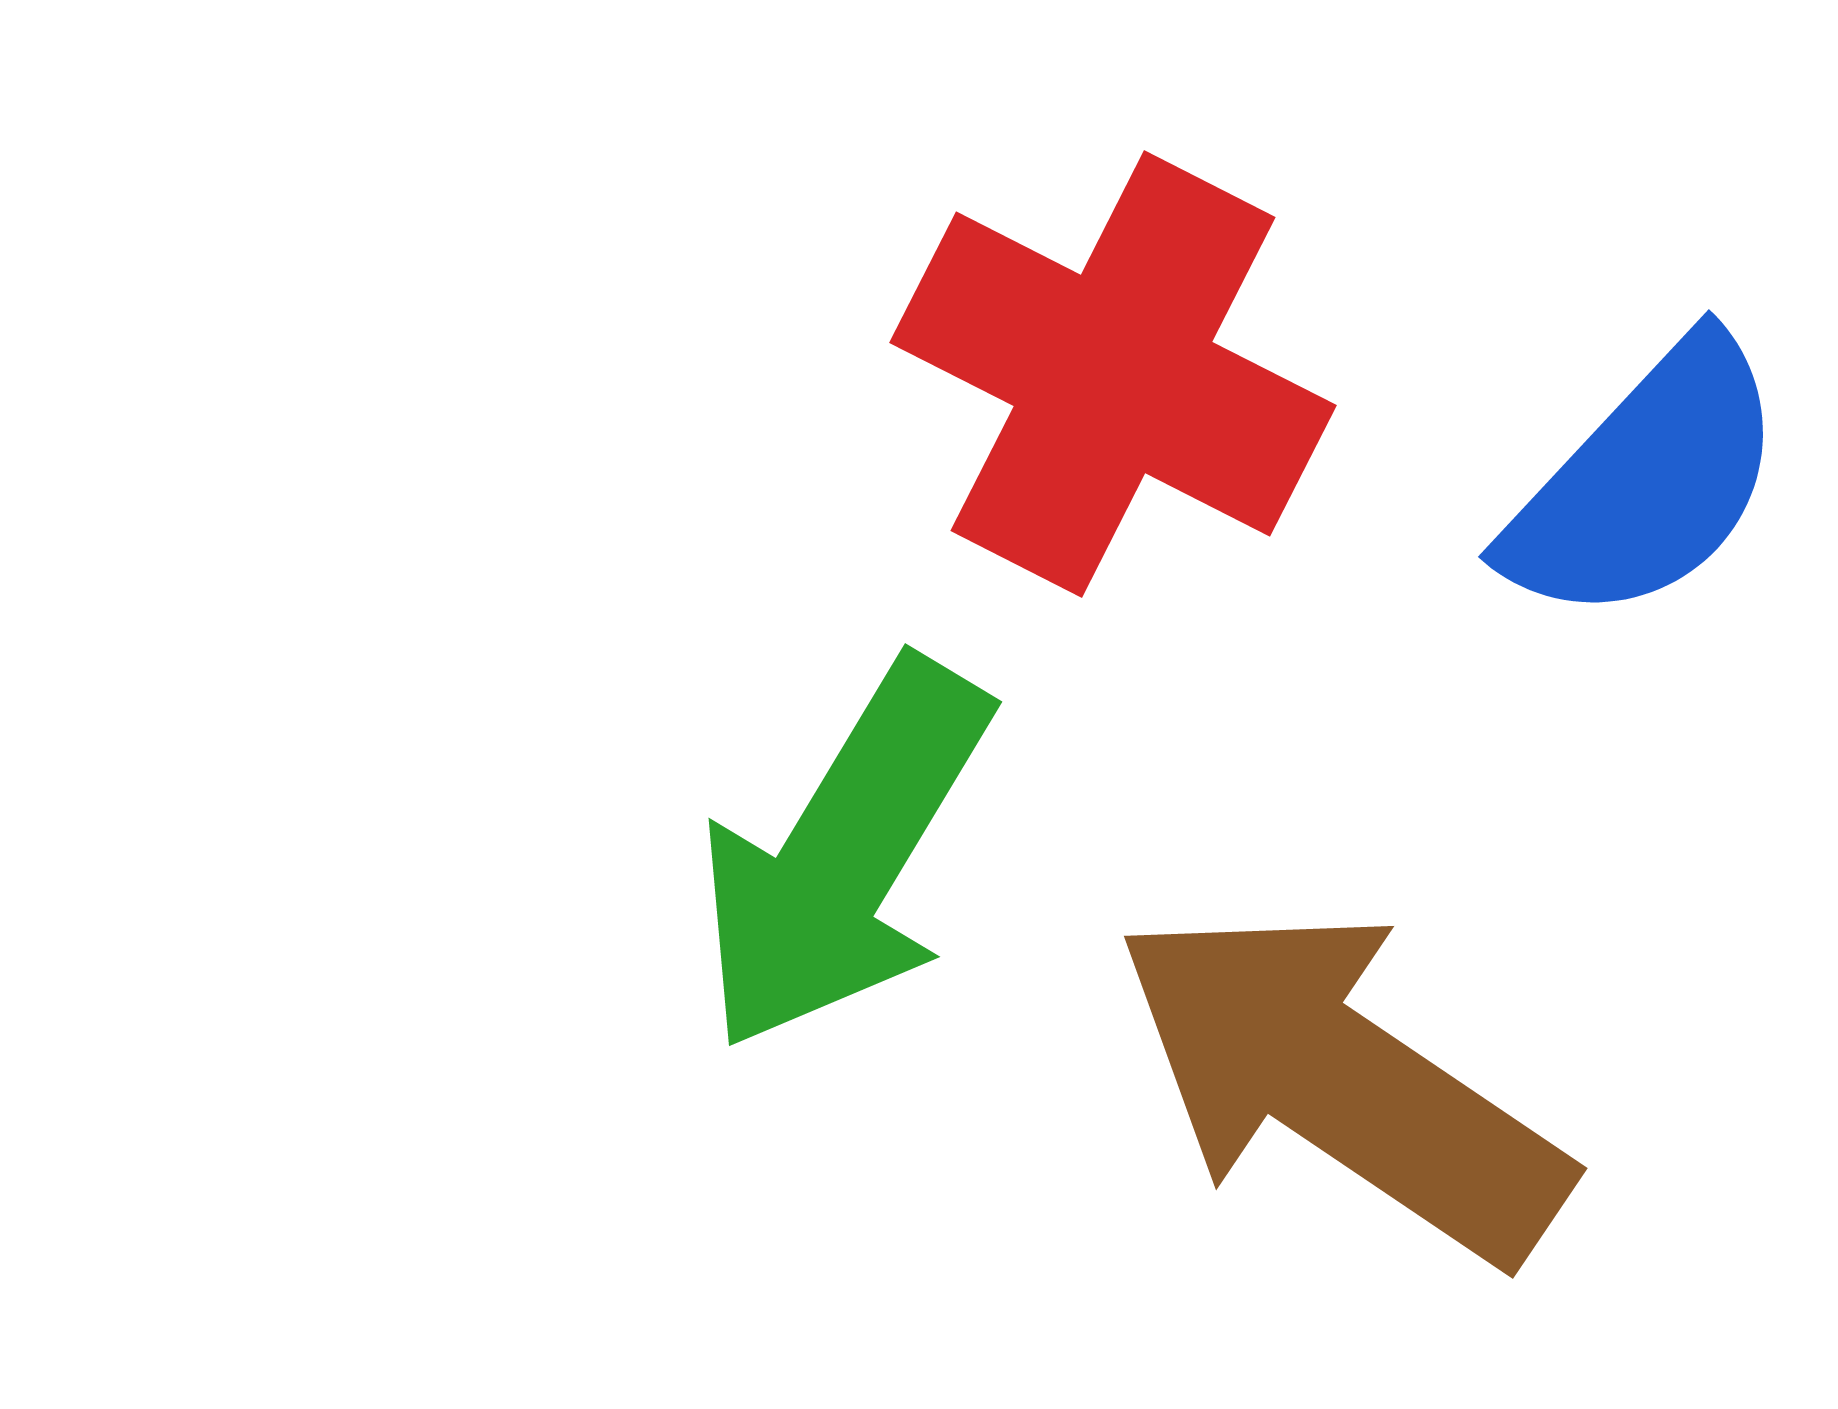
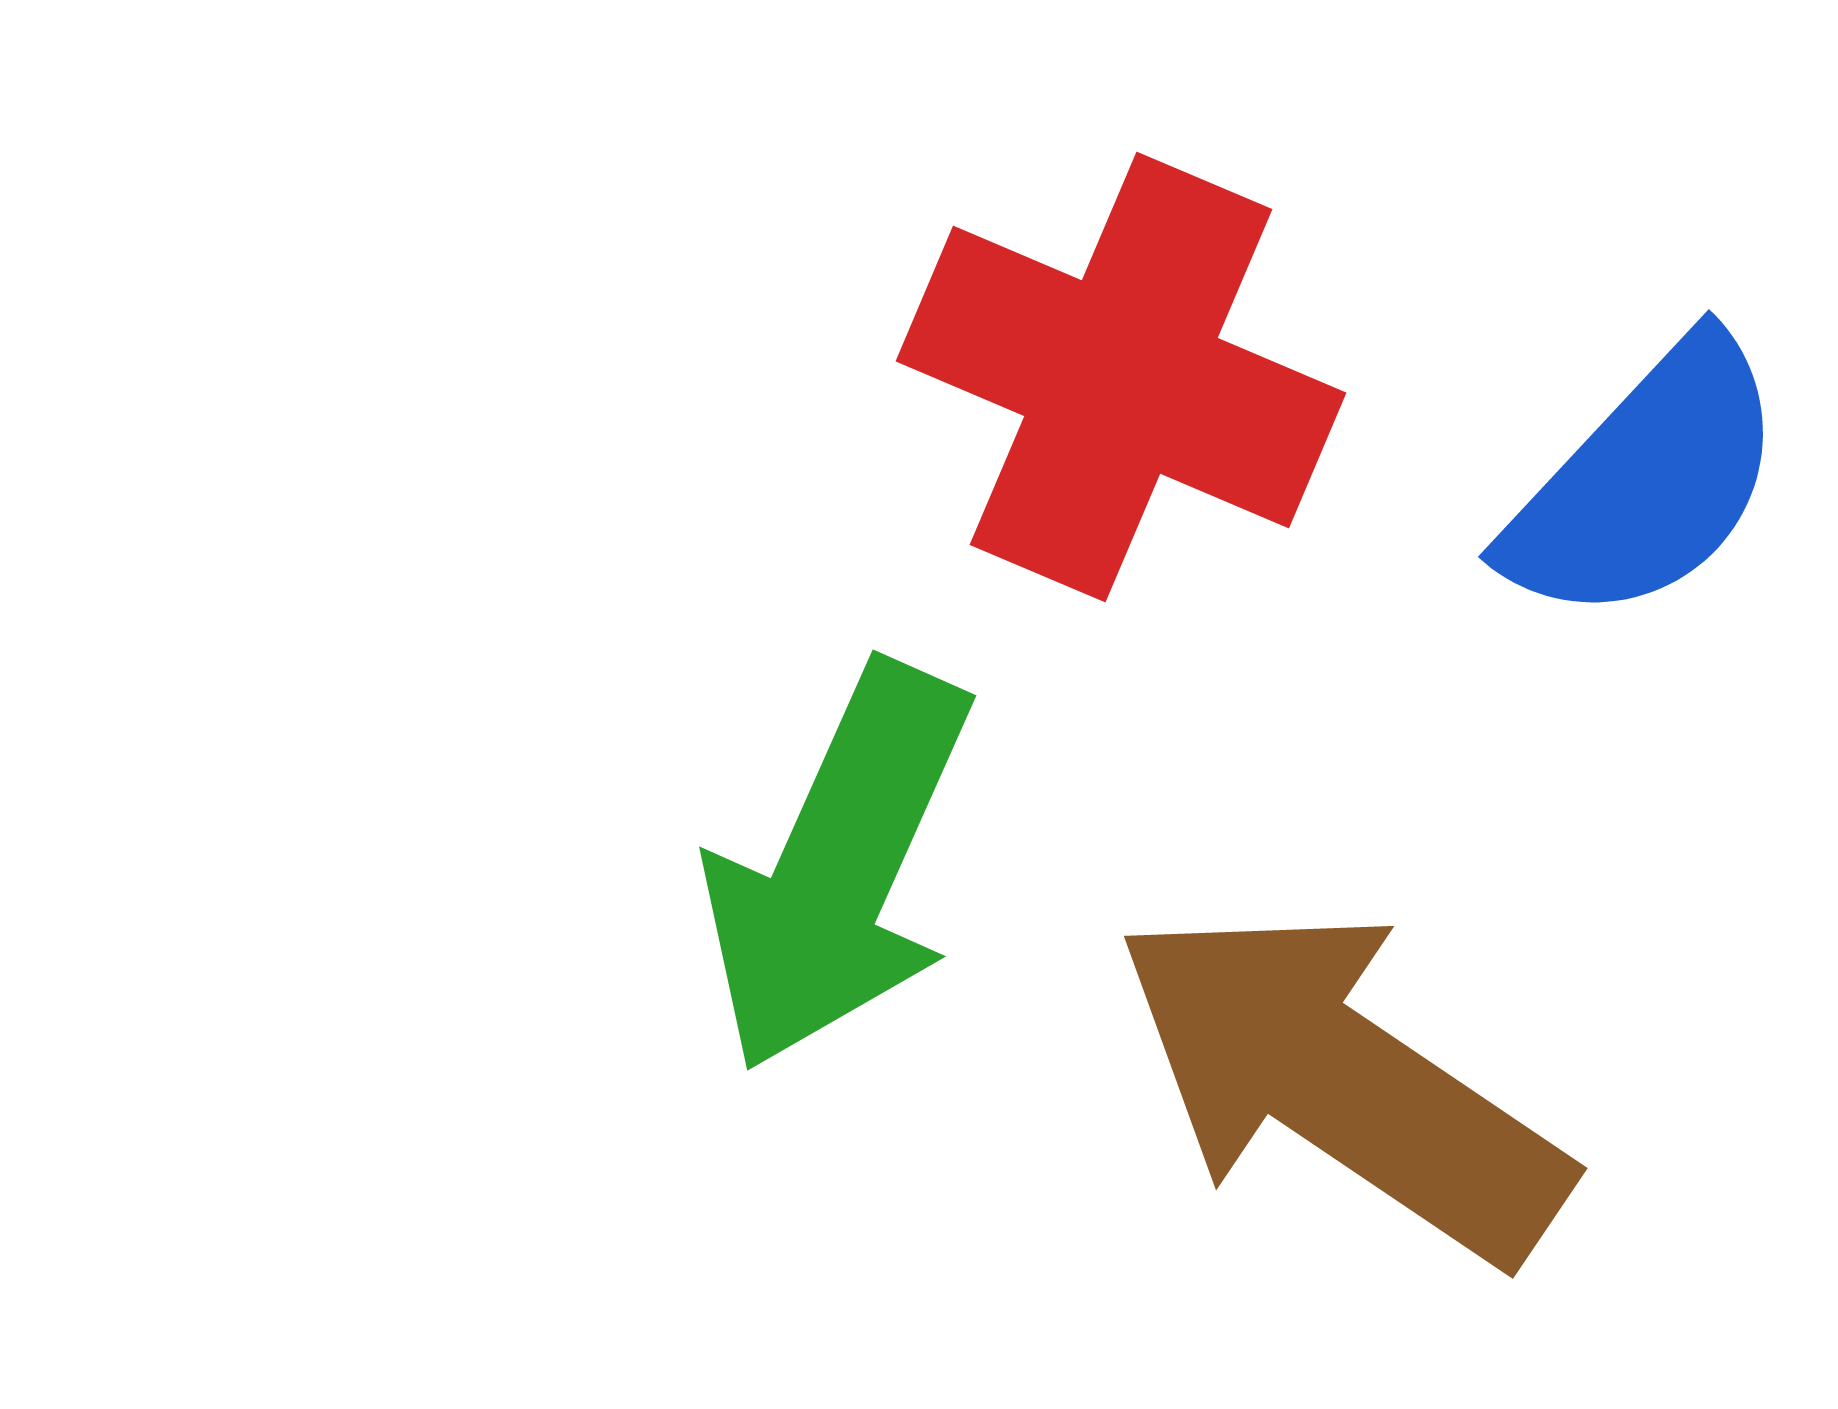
red cross: moved 8 px right, 3 px down; rotated 4 degrees counterclockwise
green arrow: moved 6 px left, 12 px down; rotated 7 degrees counterclockwise
